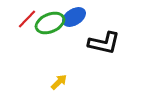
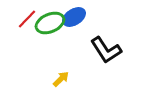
black L-shape: moved 2 px right, 7 px down; rotated 44 degrees clockwise
yellow arrow: moved 2 px right, 3 px up
